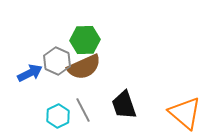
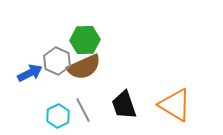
orange triangle: moved 10 px left, 8 px up; rotated 9 degrees counterclockwise
